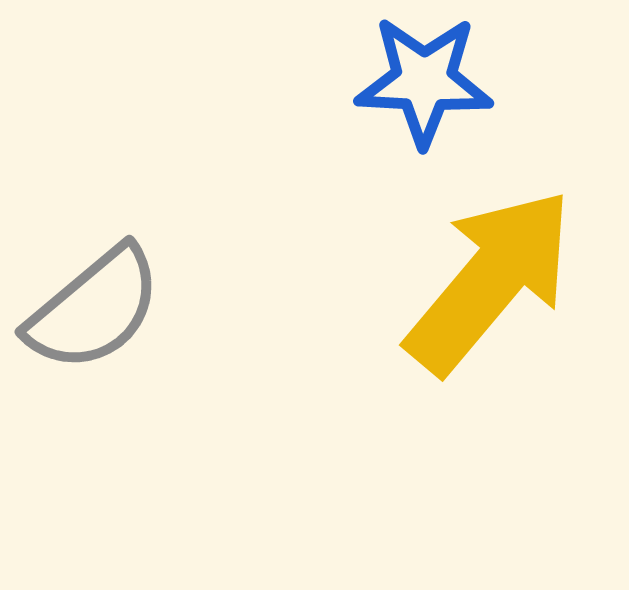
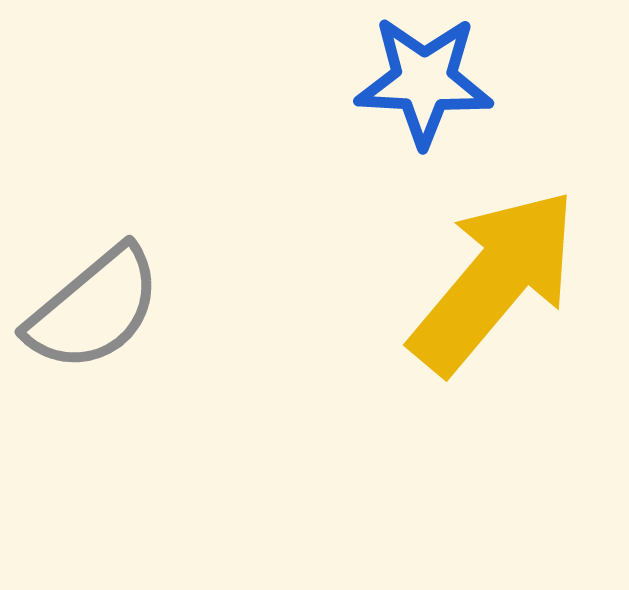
yellow arrow: moved 4 px right
